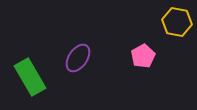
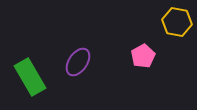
purple ellipse: moved 4 px down
